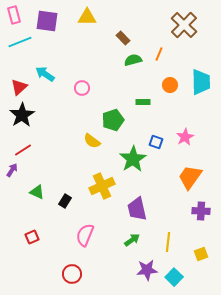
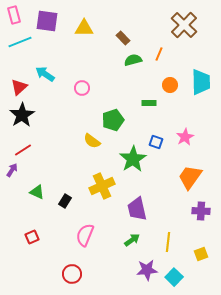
yellow triangle: moved 3 px left, 11 px down
green rectangle: moved 6 px right, 1 px down
